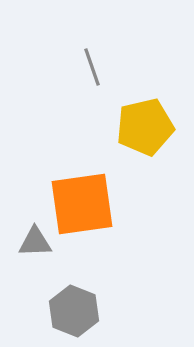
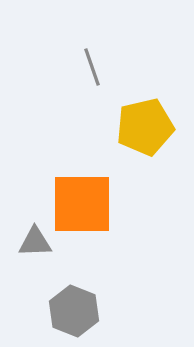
orange square: rotated 8 degrees clockwise
